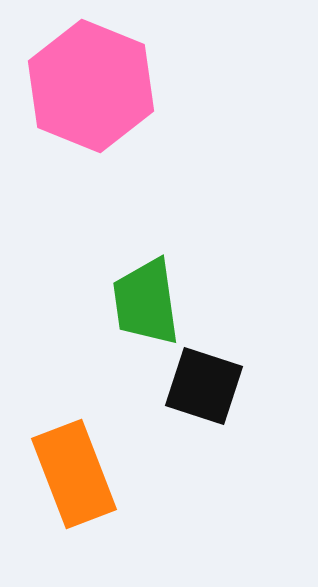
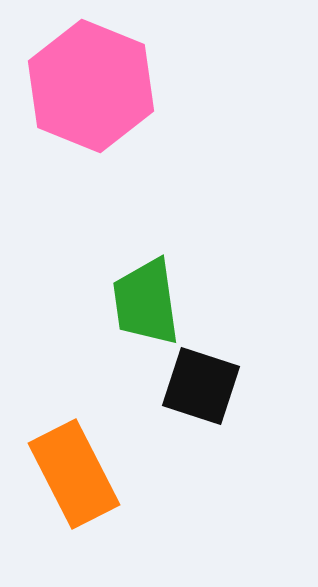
black square: moved 3 px left
orange rectangle: rotated 6 degrees counterclockwise
